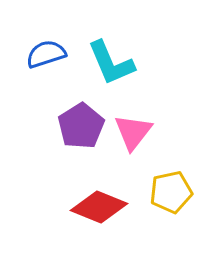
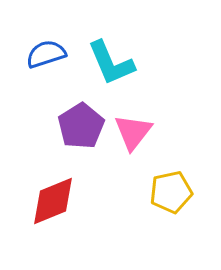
red diamond: moved 46 px left, 6 px up; rotated 44 degrees counterclockwise
